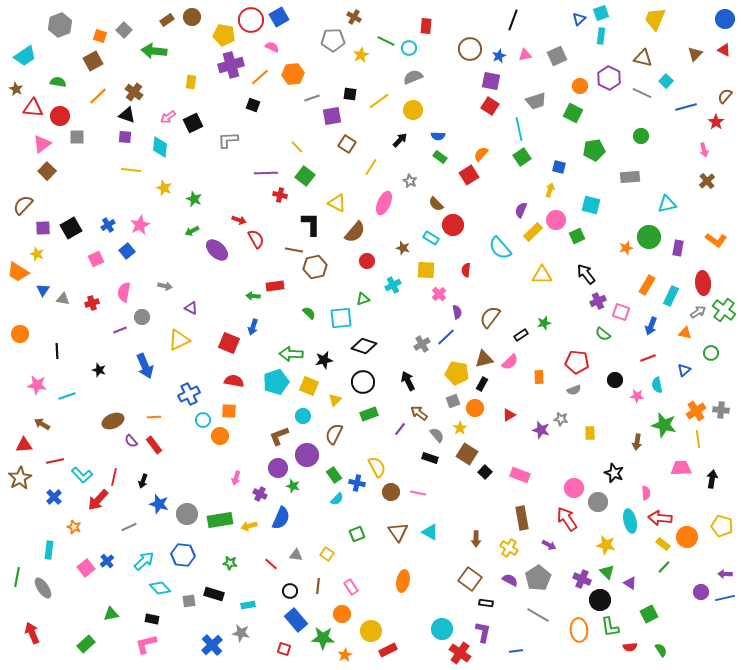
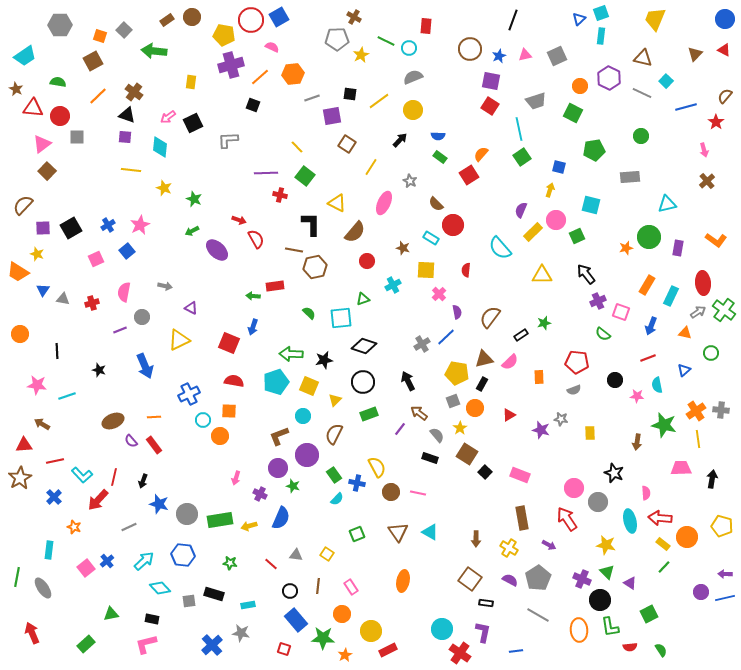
gray hexagon at (60, 25): rotated 20 degrees clockwise
gray pentagon at (333, 40): moved 4 px right, 1 px up
